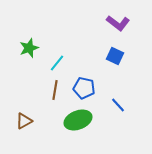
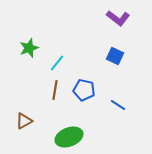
purple L-shape: moved 5 px up
blue pentagon: moved 2 px down
blue line: rotated 14 degrees counterclockwise
green ellipse: moved 9 px left, 17 px down
